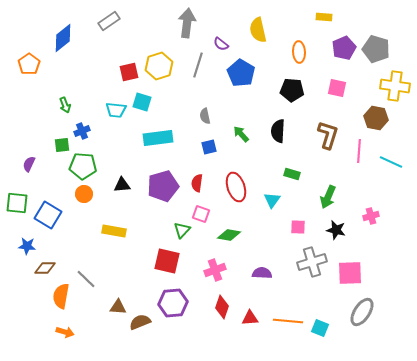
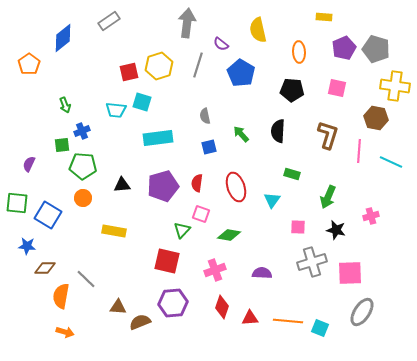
orange circle at (84, 194): moved 1 px left, 4 px down
